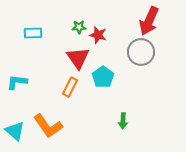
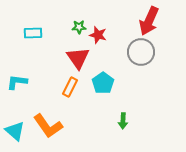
cyan pentagon: moved 6 px down
